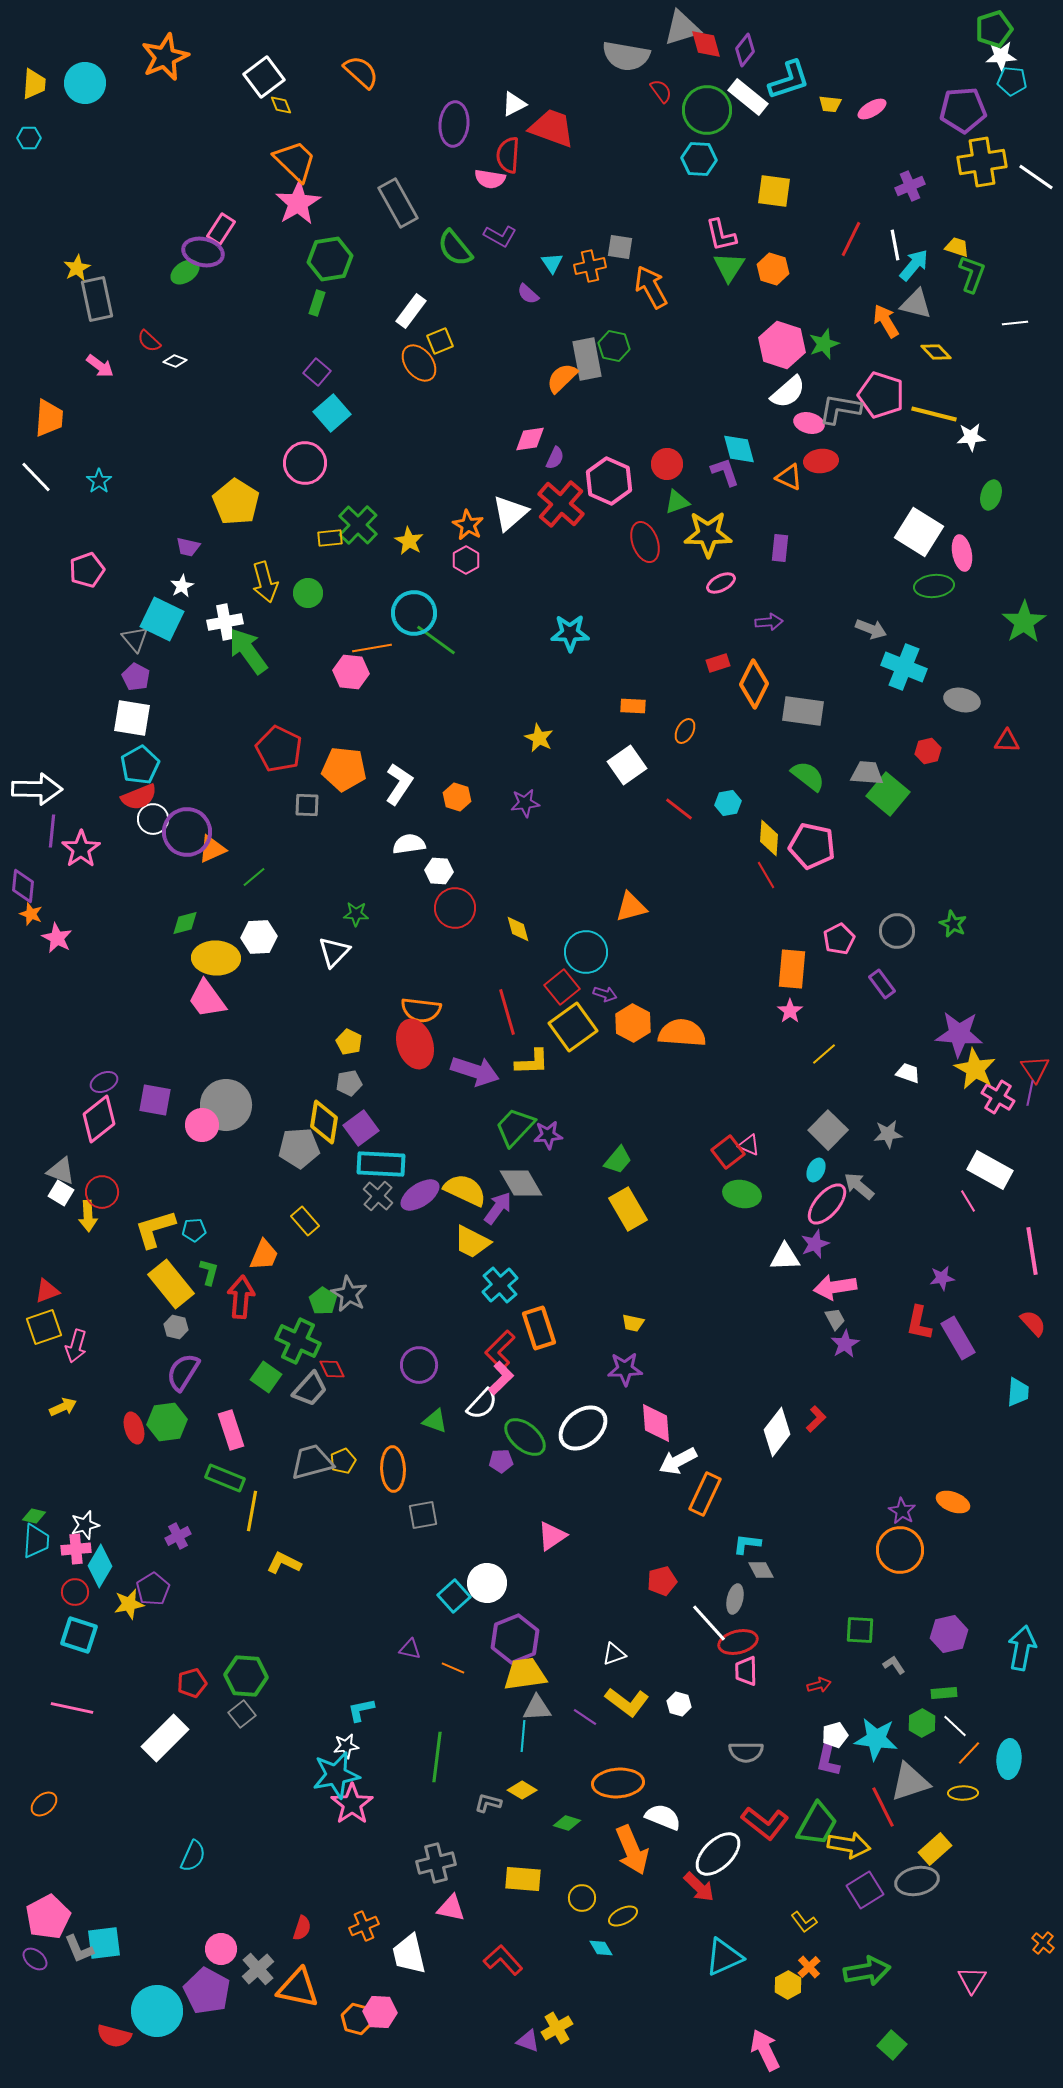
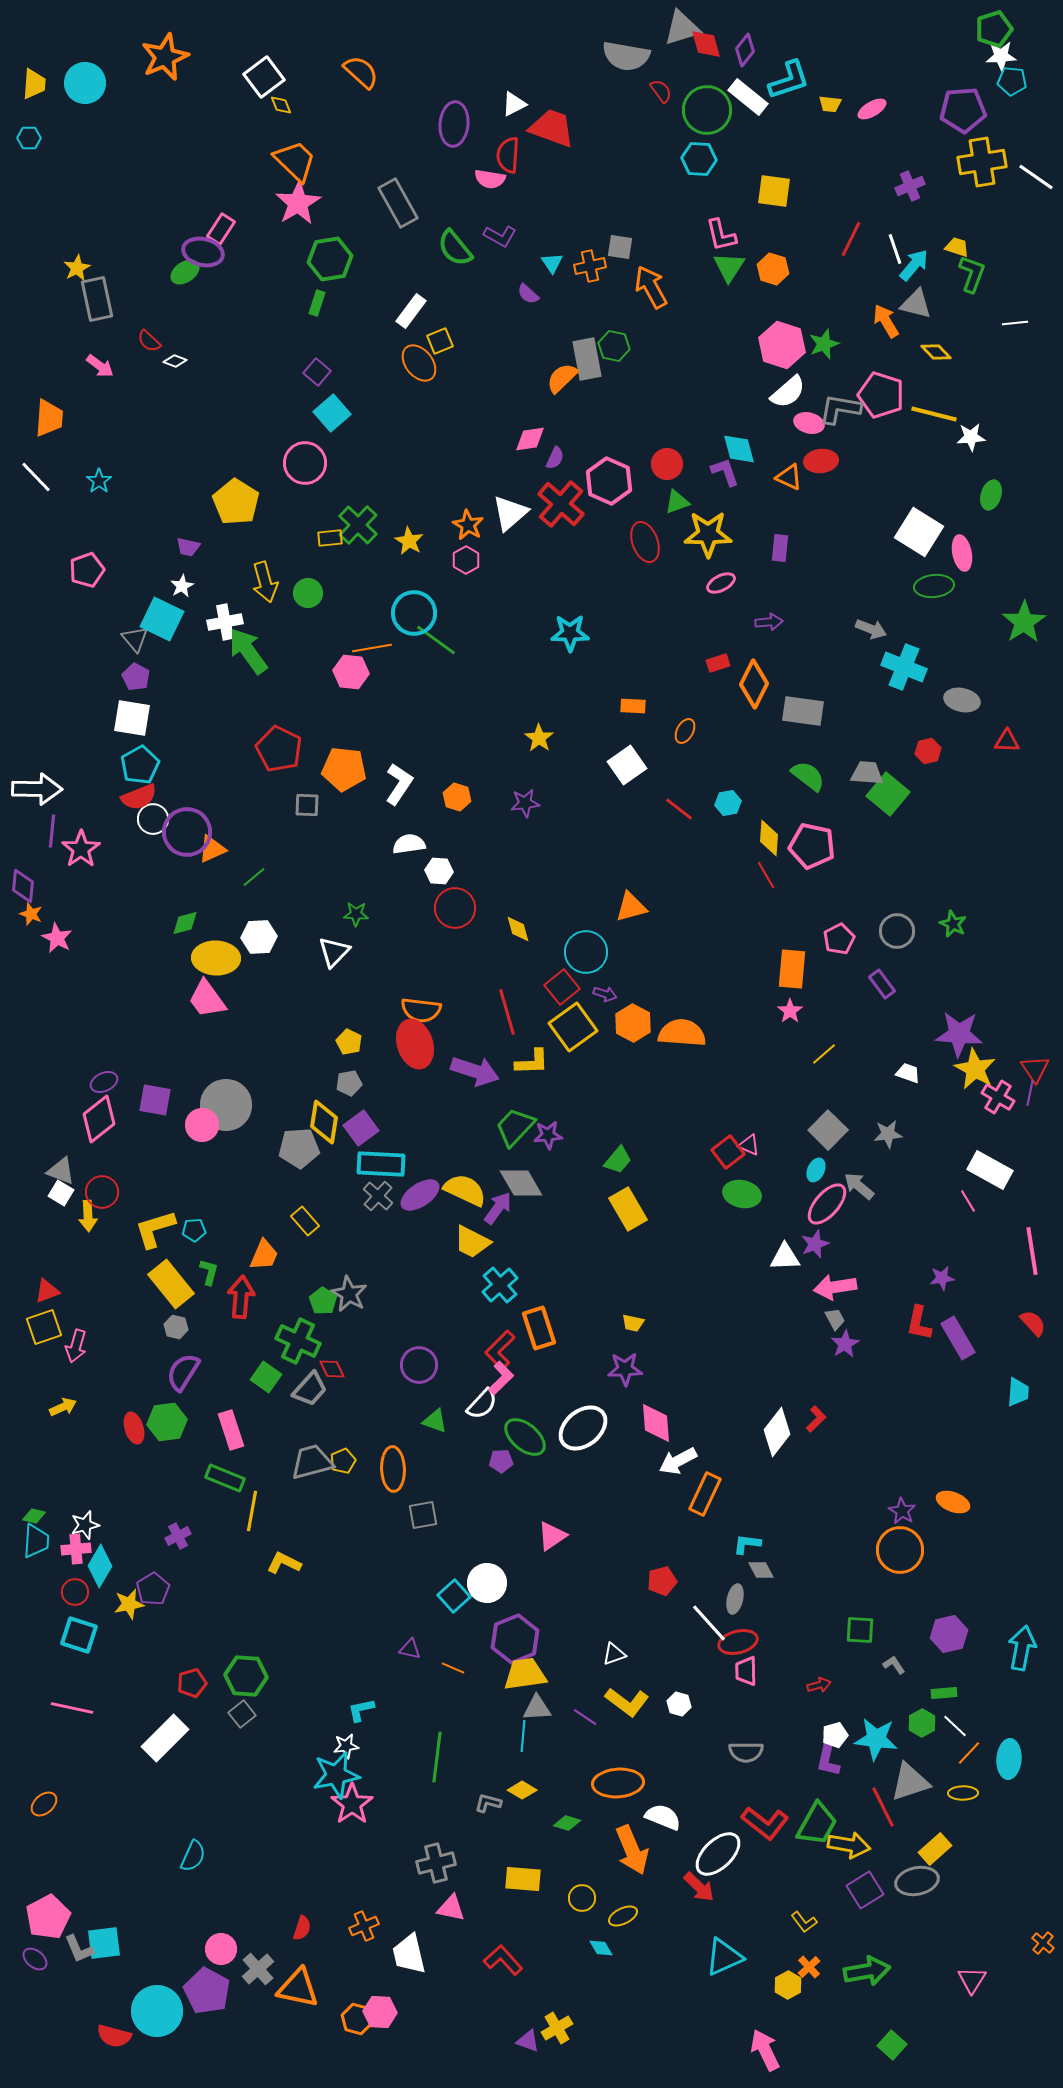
white line at (895, 245): moved 4 px down; rotated 8 degrees counterclockwise
yellow star at (539, 738): rotated 8 degrees clockwise
